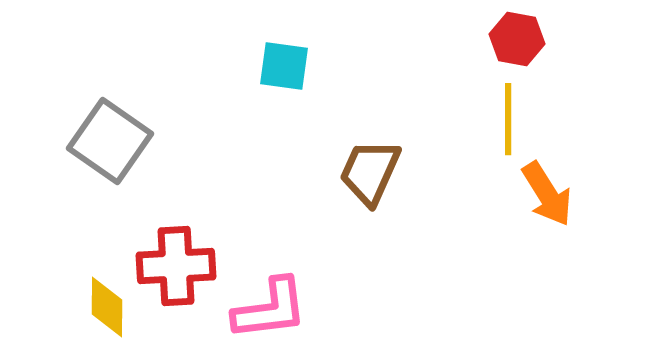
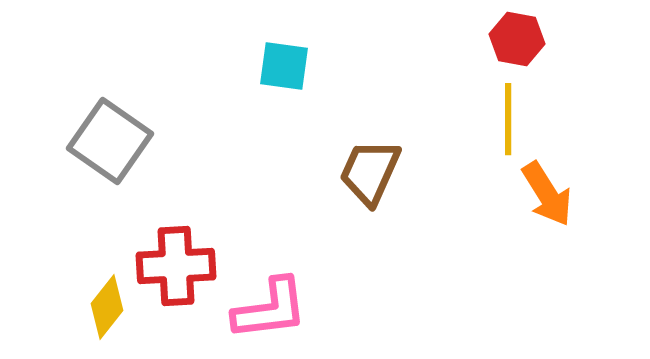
yellow diamond: rotated 38 degrees clockwise
